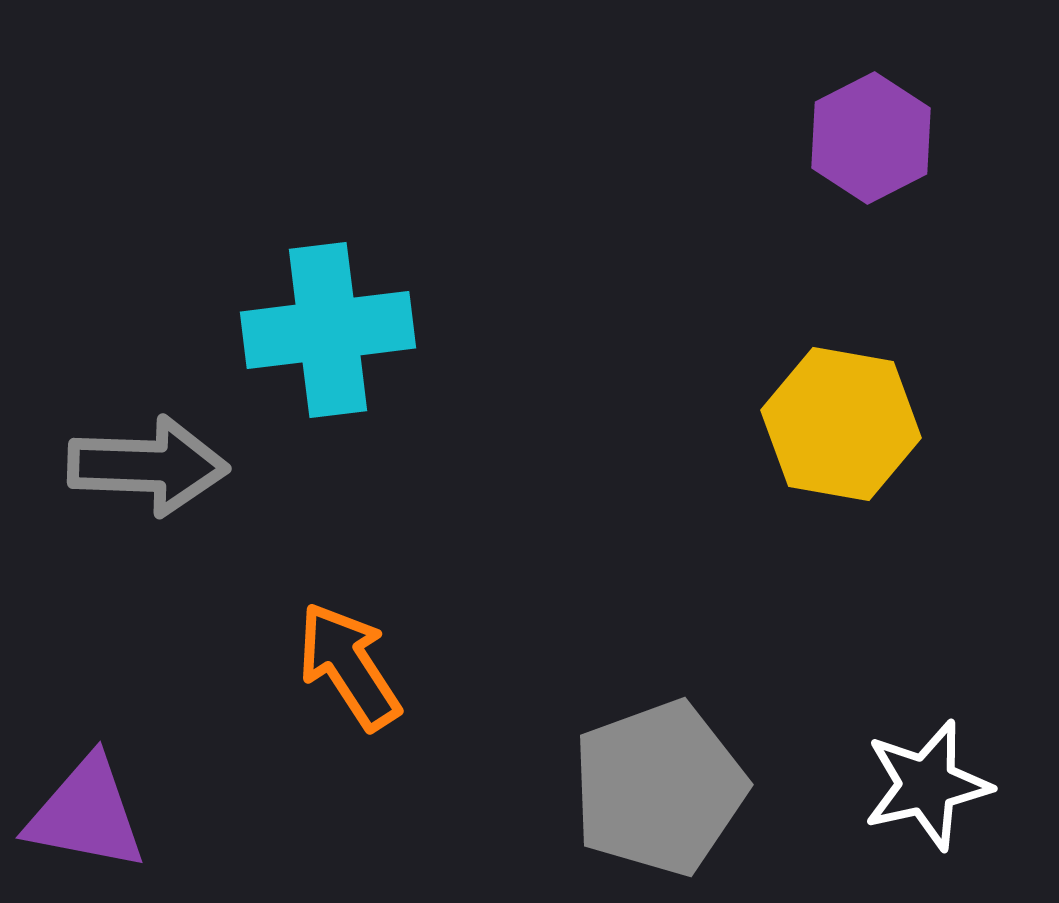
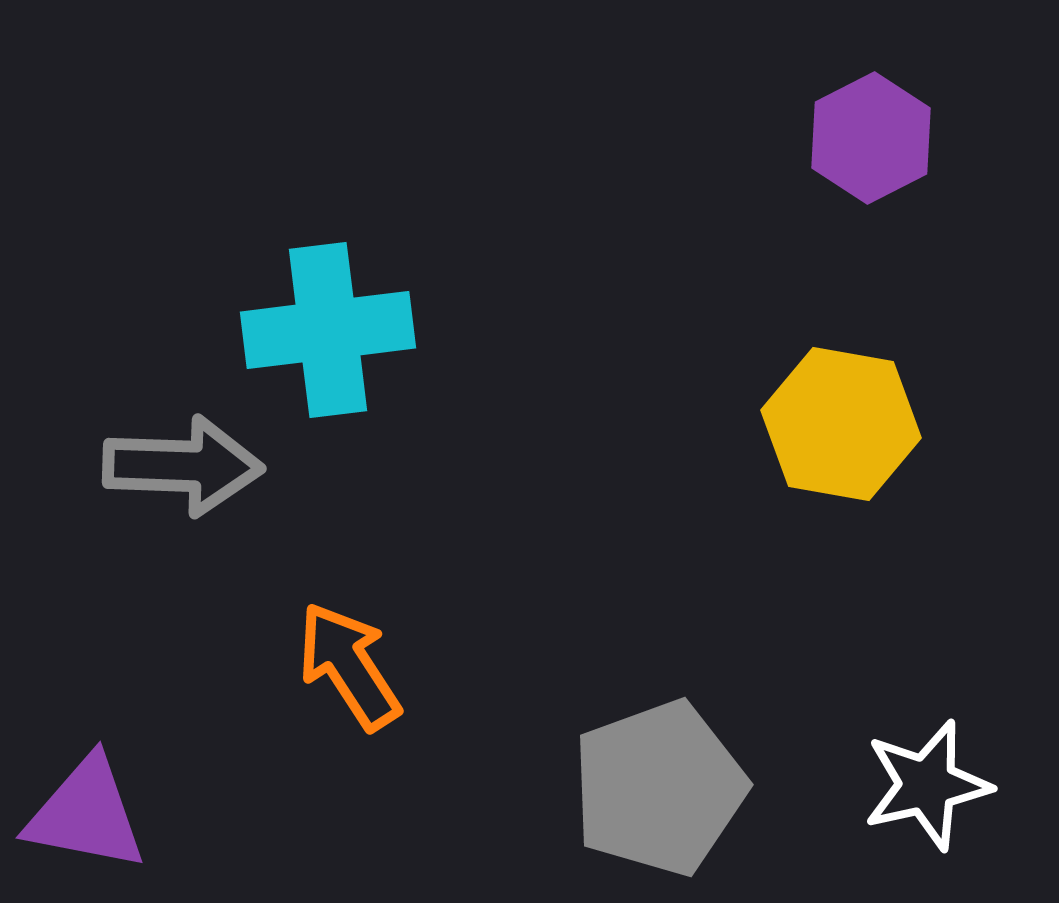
gray arrow: moved 35 px right
